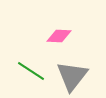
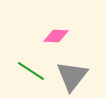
pink diamond: moved 3 px left
